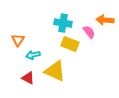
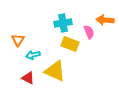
cyan cross: rotated 18 degrees counterclockwise
pink semicircle: rotated 16 degrees clockwise
